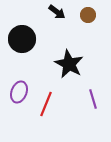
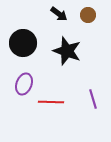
black arrow: moved 2 px right, 2 px down
black circle: moved 1 px right, 4 px down
black star: moved 2 px left, 13 px up; rotated 8 degrees counterclockwise
purple ellipse: moved 5 px right, 8 px up
red line: moved 5 px right, 2 px up; rotated 70 degrees clockwise
